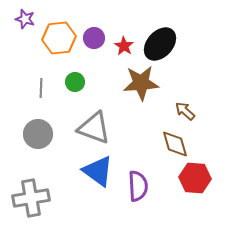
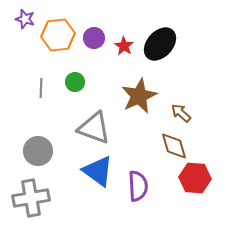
orange hexagon: moved 1 px left, 3 px up
brown star: moved 2 px left, 13 px down; rotated 21 degrees counterclockwise
brown arrow: moved 4 px left, 2 px down
gray circle: moved 17 px down
brown diamond: moved 1 px left, 2 px down
